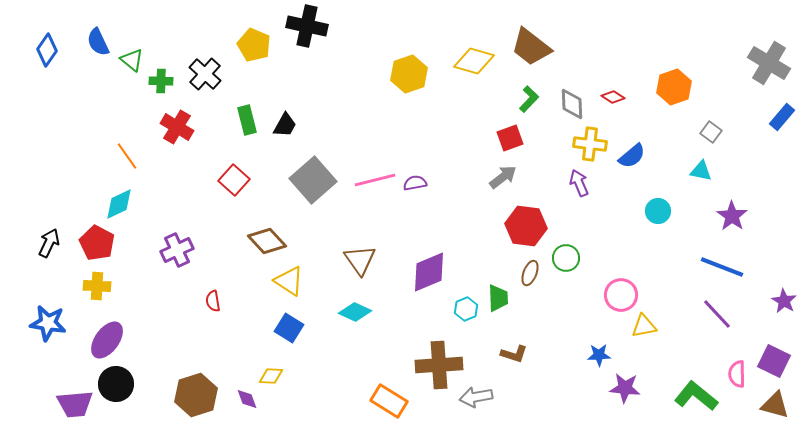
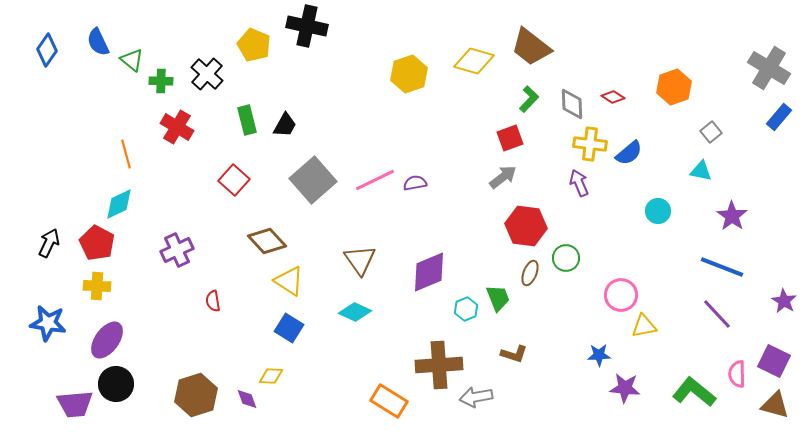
gray cross at (769, 63): moved 5 px down
black cross at (205, 74): moved 2 px right
blue rectangle at (782, 117): moved 3 px left
gray square at (711, 132): rotated 15 degrees clockwise
orange line at (127, 156): moved 1 px left, 2 px up; rotated 20 degrees clockwise
blue semicircle at (632, 156): moved 3 px left, 3 px up
pink line at (375, 180): rotated 12 degrees counterclockwise
green trapezoid at (498, 298): rotated 20 degrees counterclockwise
green L-shape at (696, 396): moved 2 px left, 4 px up
